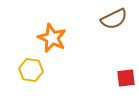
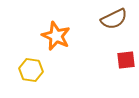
orange star: moved 4 px right, 2 px up
red square: moved 18 px up
